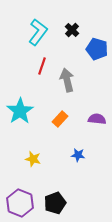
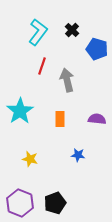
orange rectangle: rotated 42 degrees counterclockwise
yellow star: moved 3 px left
